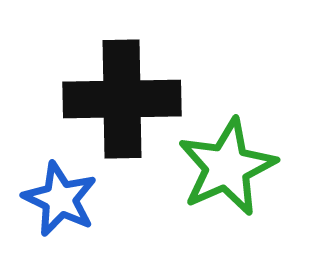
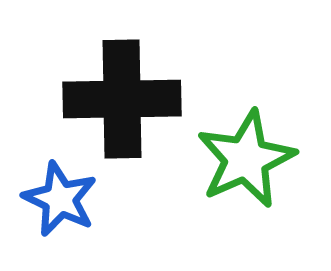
green star: moved 19 px right, 8 px up
